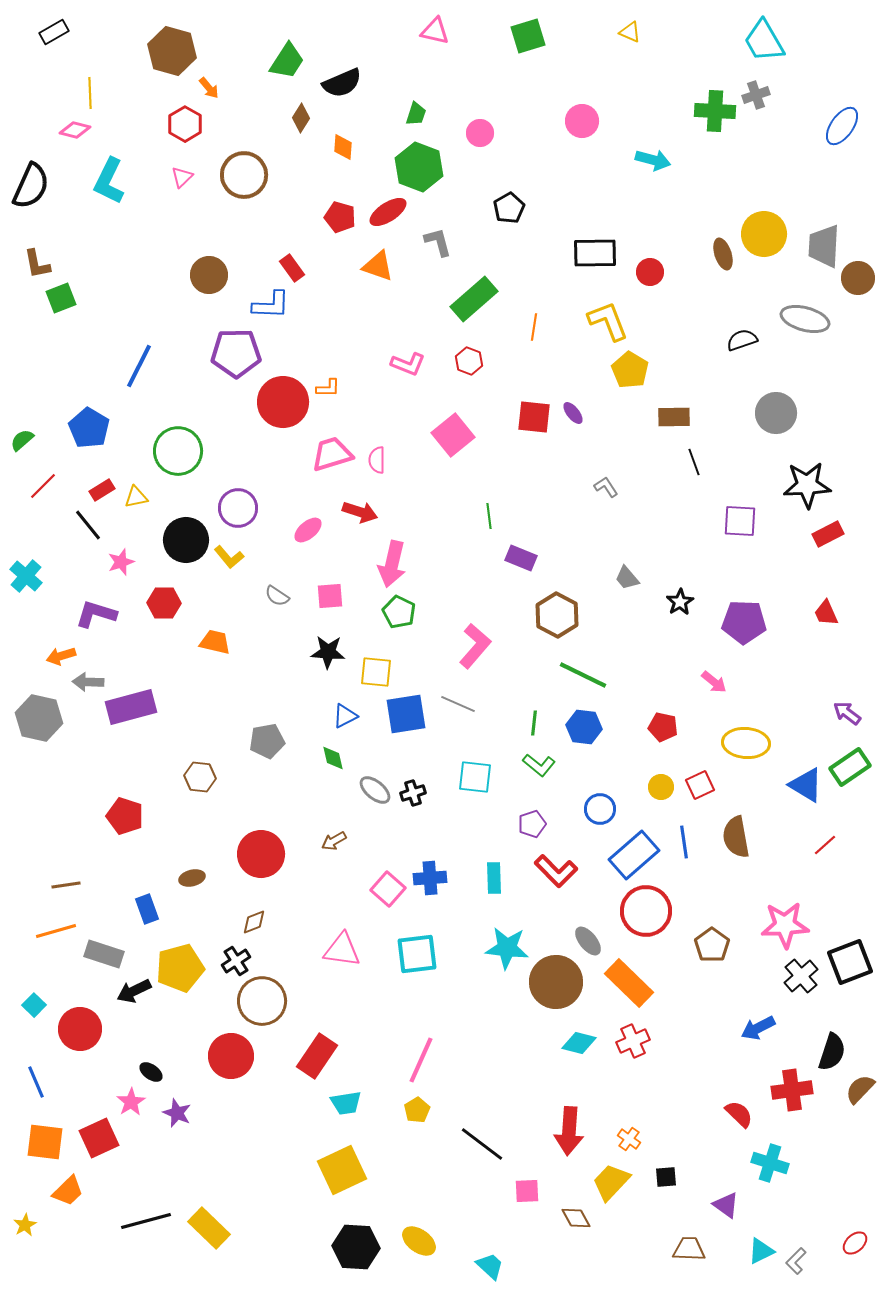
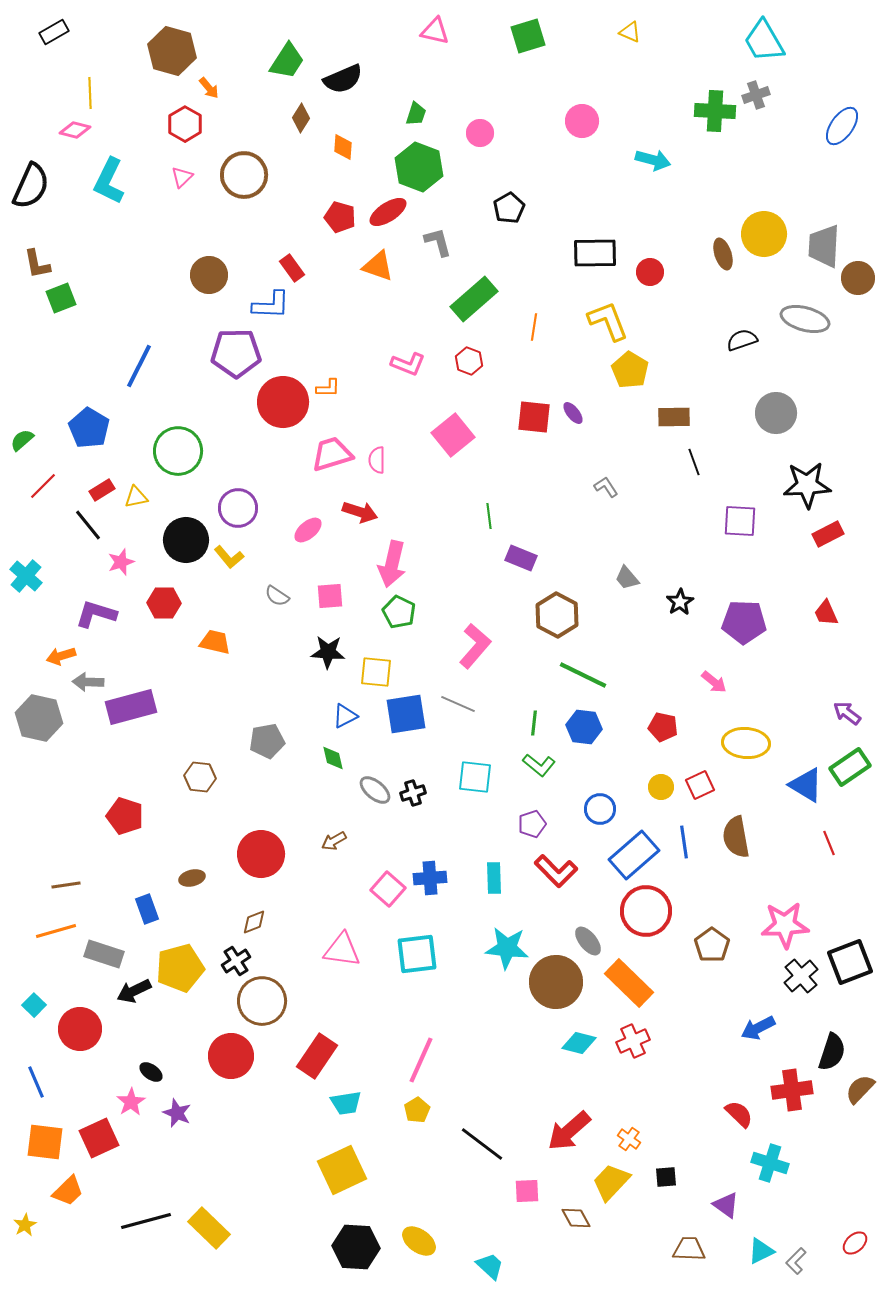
black semicircle at (342, 83): moved 1 px right, 4 px up
red line at (825, 845): moved 4 px right, 2 px up; rotated 70 degrees counterclockwise
red arrow at (569, 1131): rotated 45 degrees clockwise
